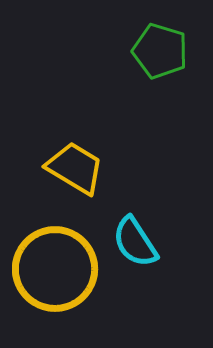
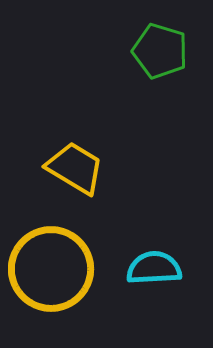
cyan semicircle: moved 19 px right, 26 px down; rotated 120 degrees clockwise
yellow circle: moved 4 px left
